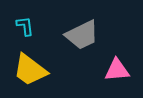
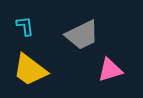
pink triangle: moved 7 px left; rotated 12 degrees counterclockwise
